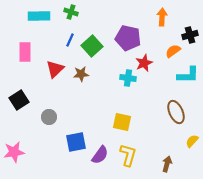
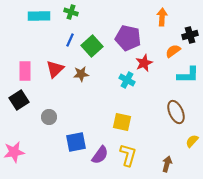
pink rectangle: moved 19 px down
cyan cross: moved 1 px left, 2 px down; rotated 21 degrees clockwise
